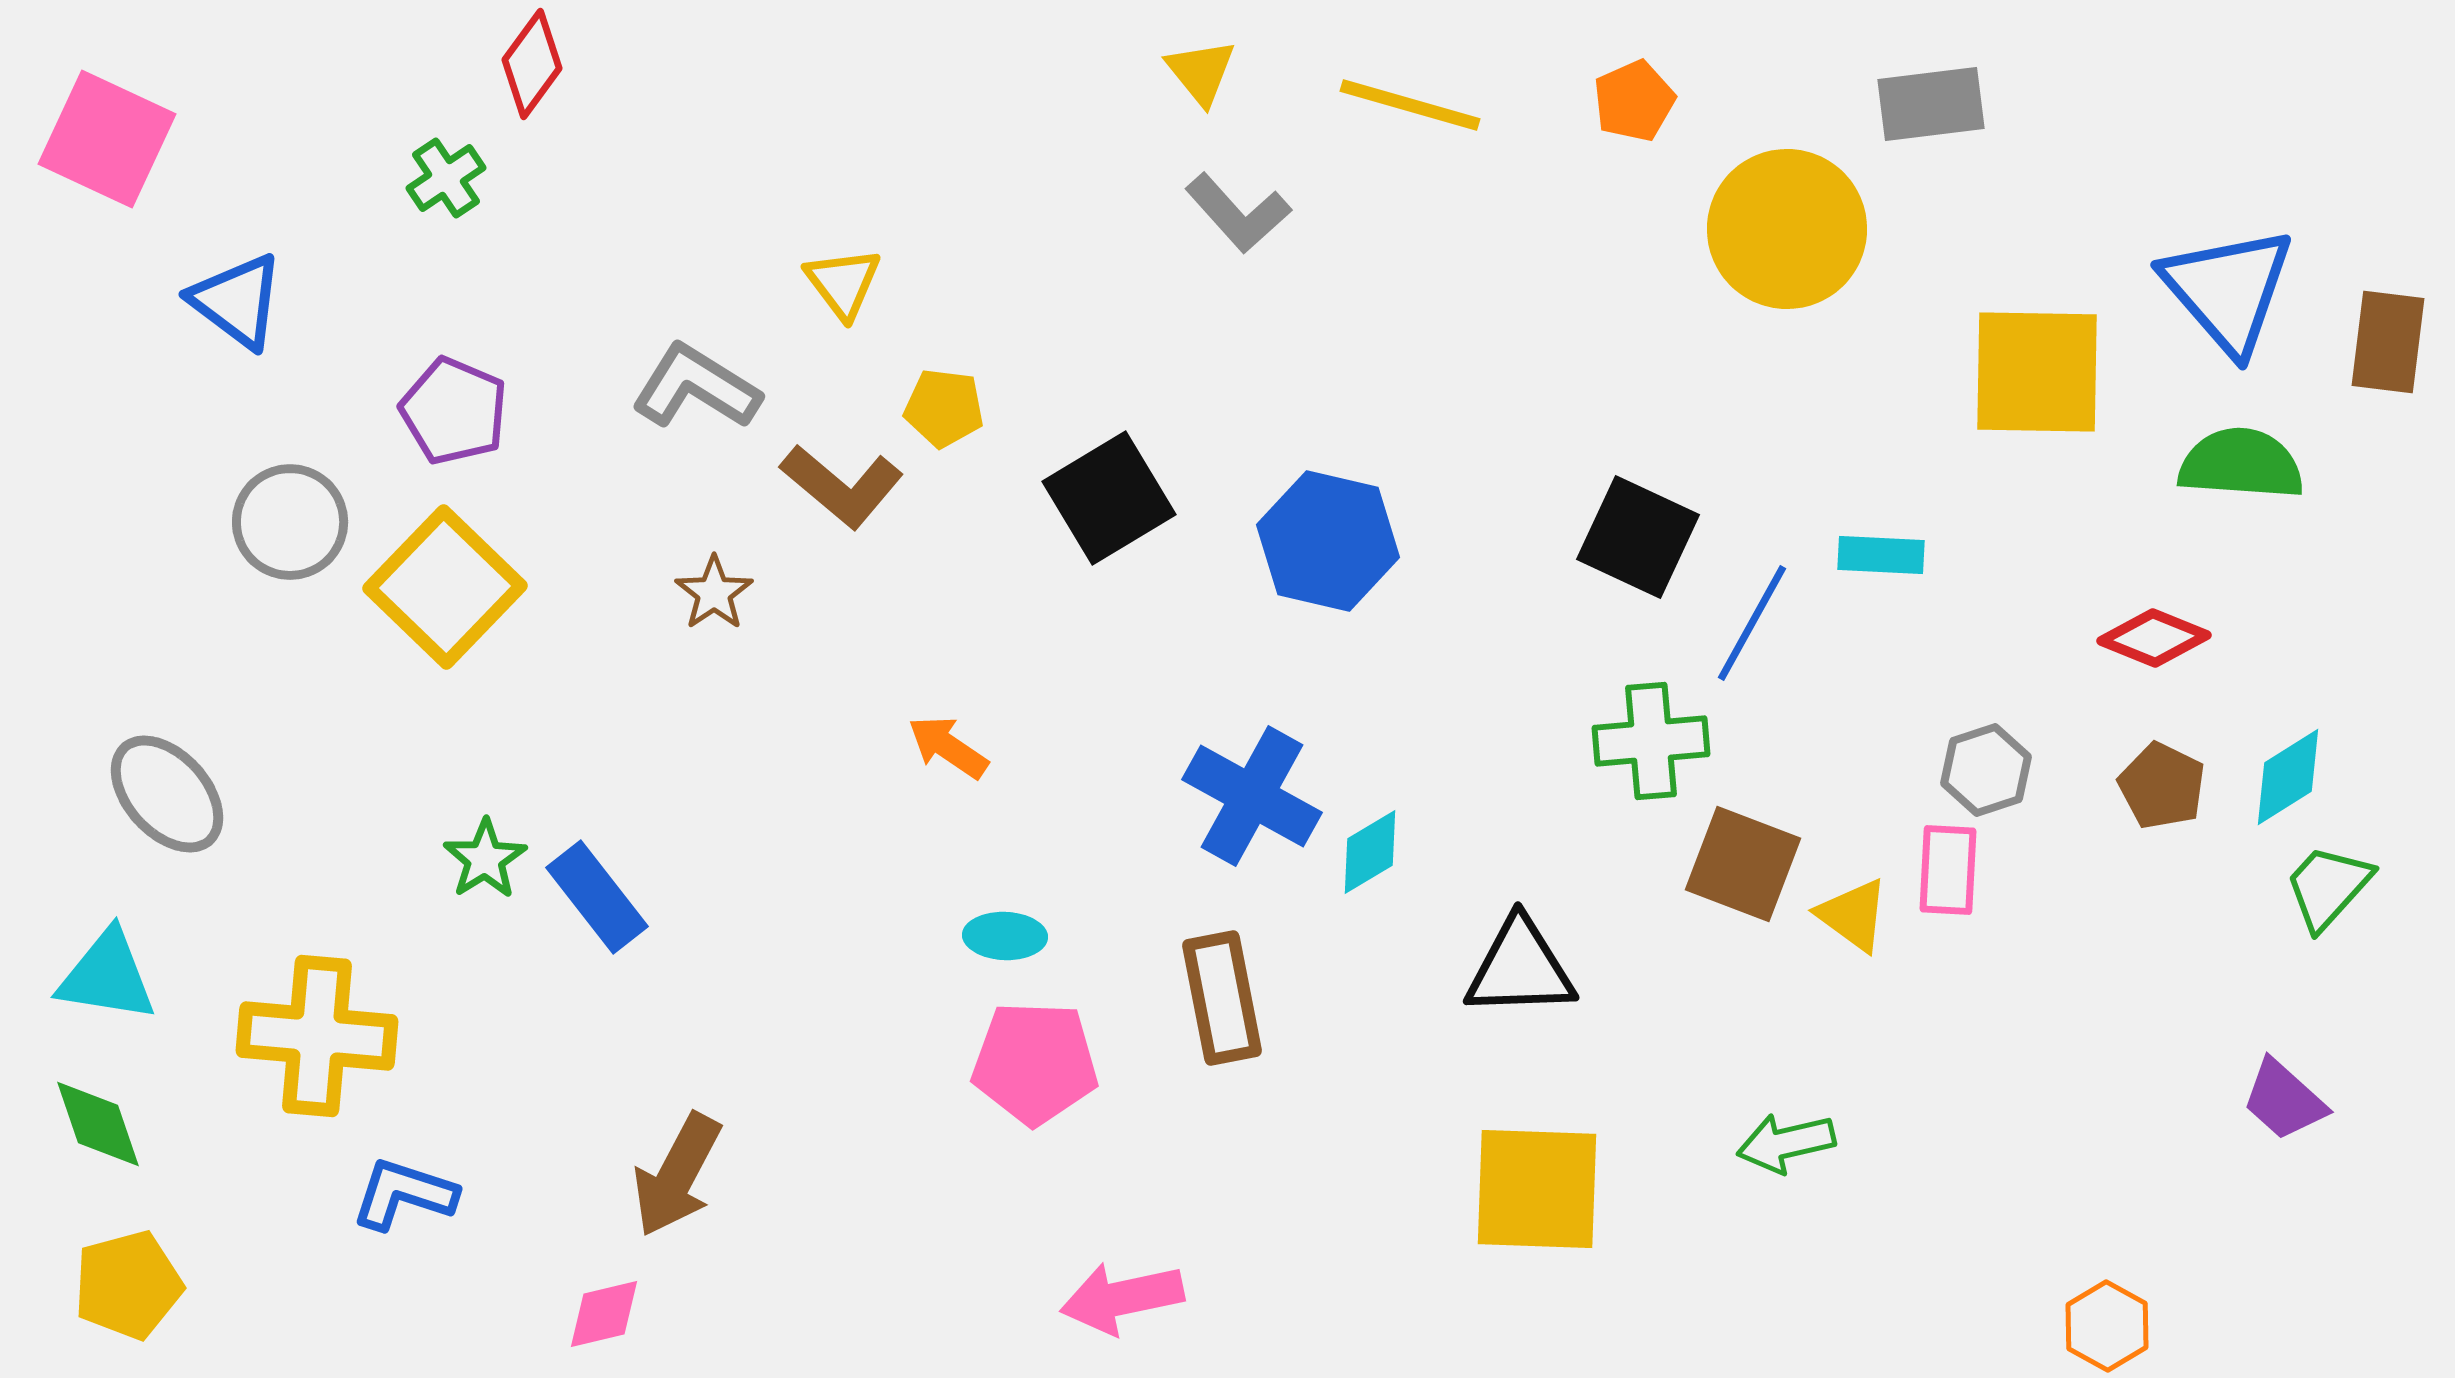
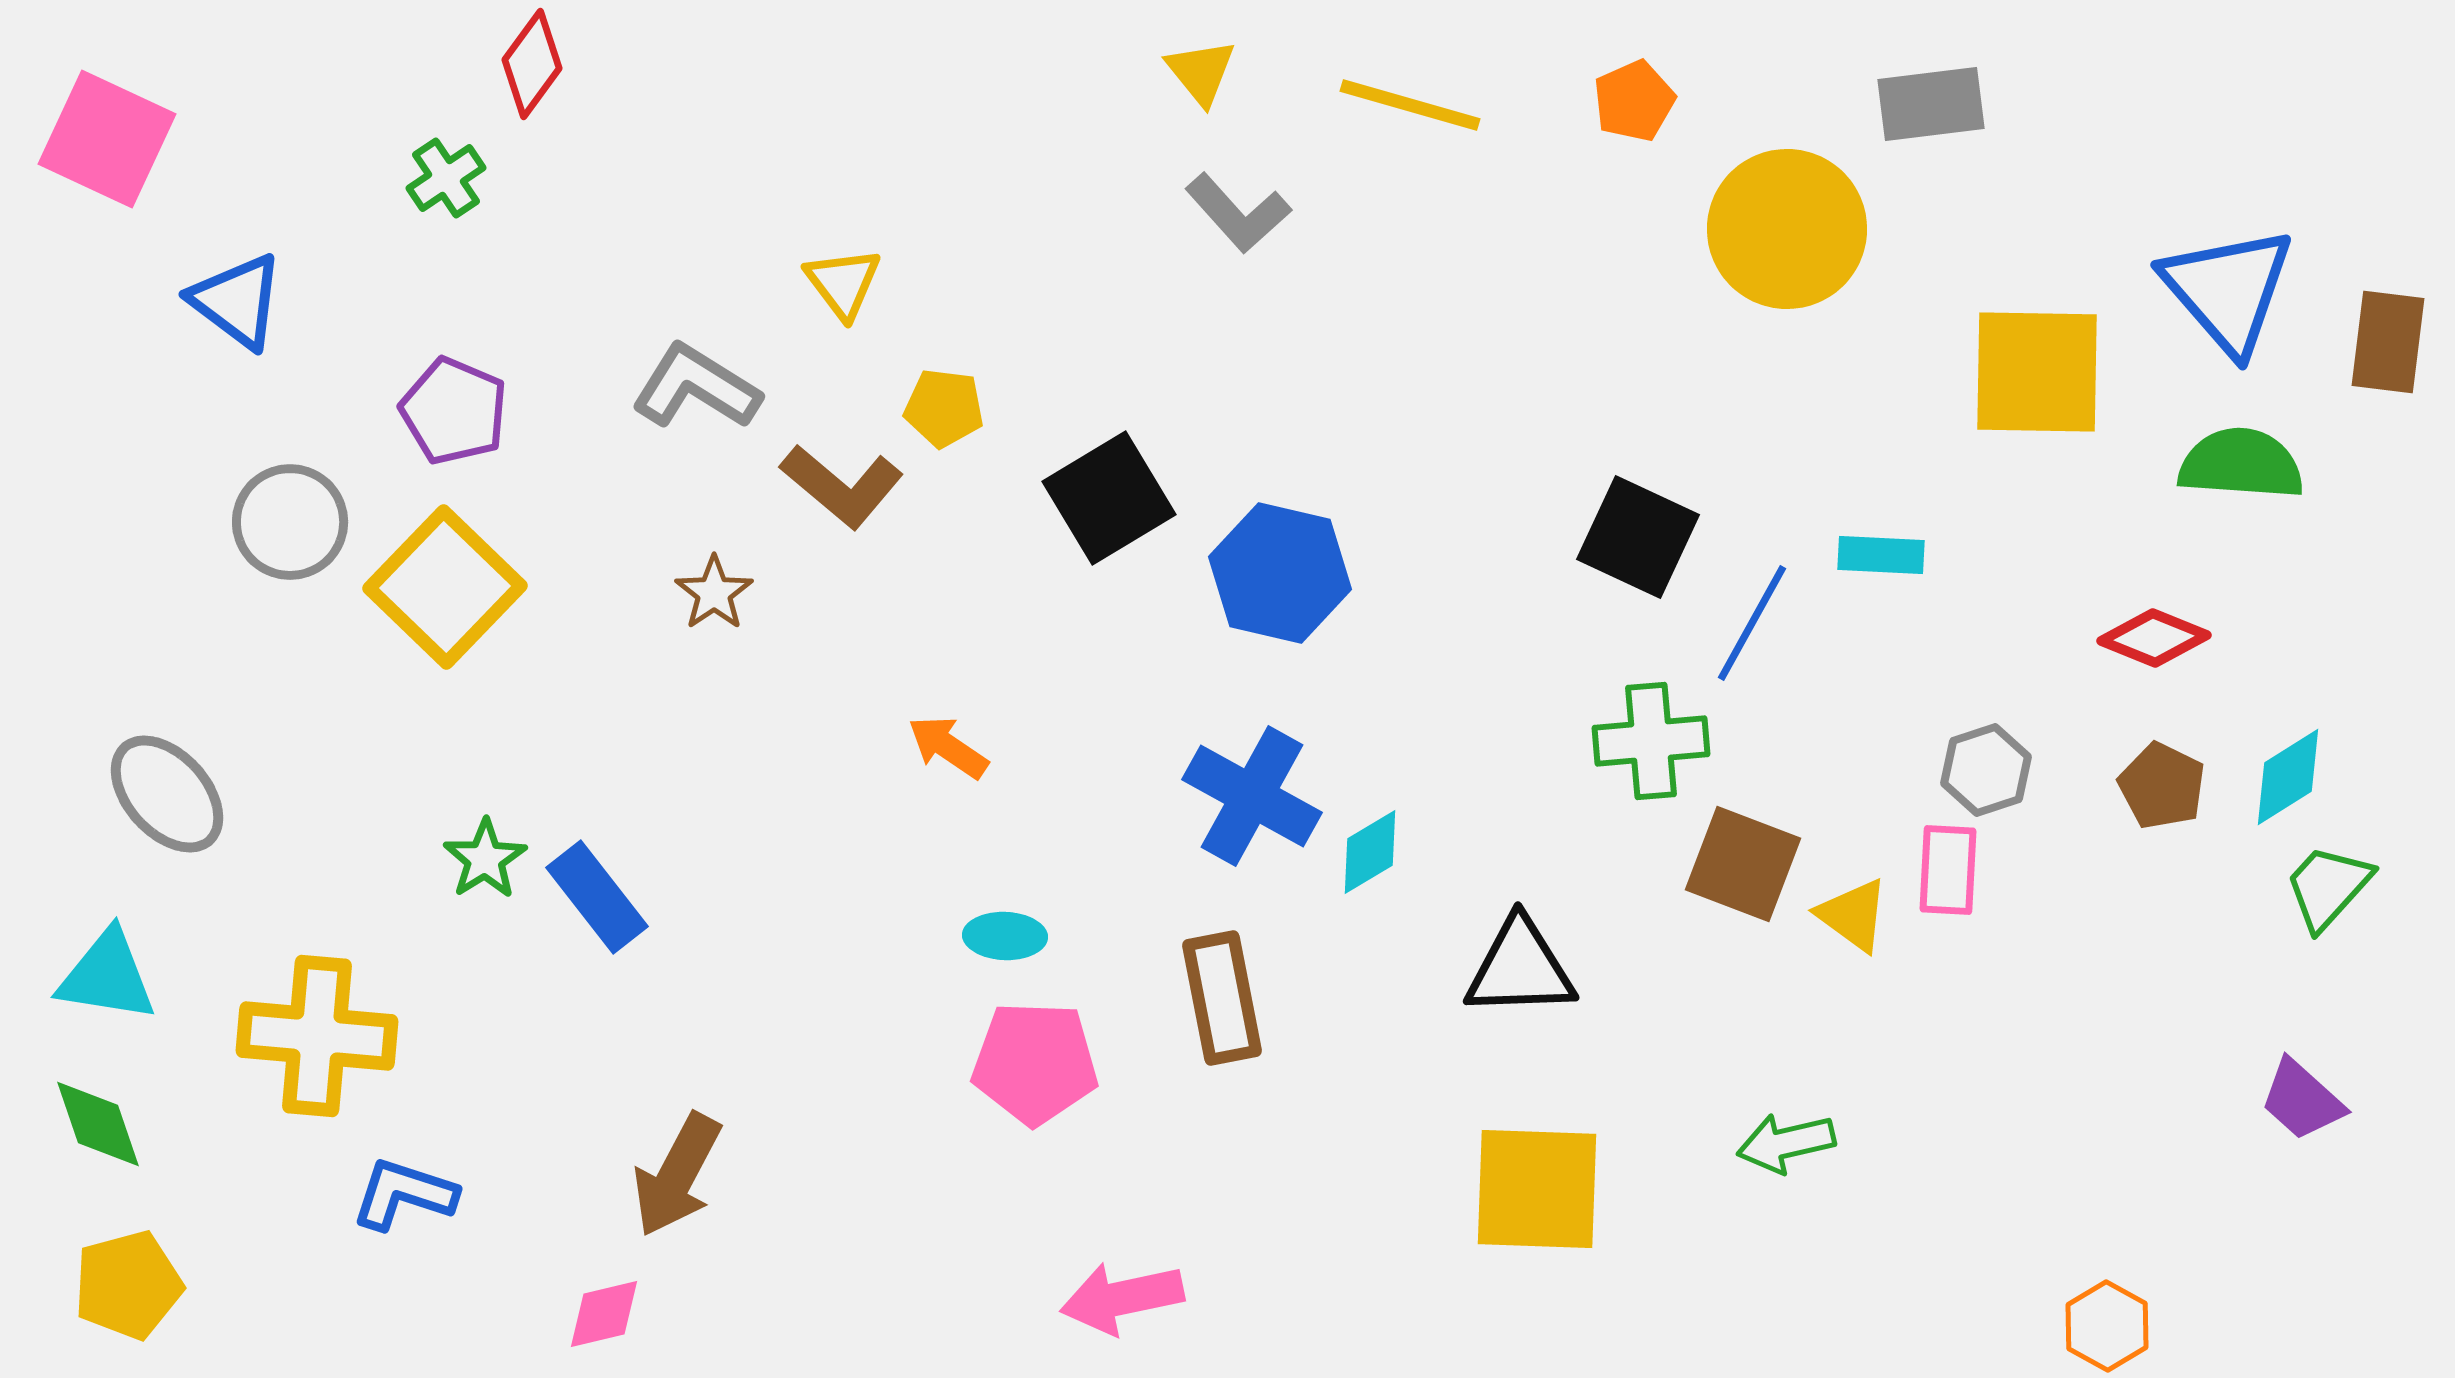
blue hexagon at (1328, 541): moved 48 px left, 32 px down
purple trapezoid at (2284, 1100): moved 18 px right
